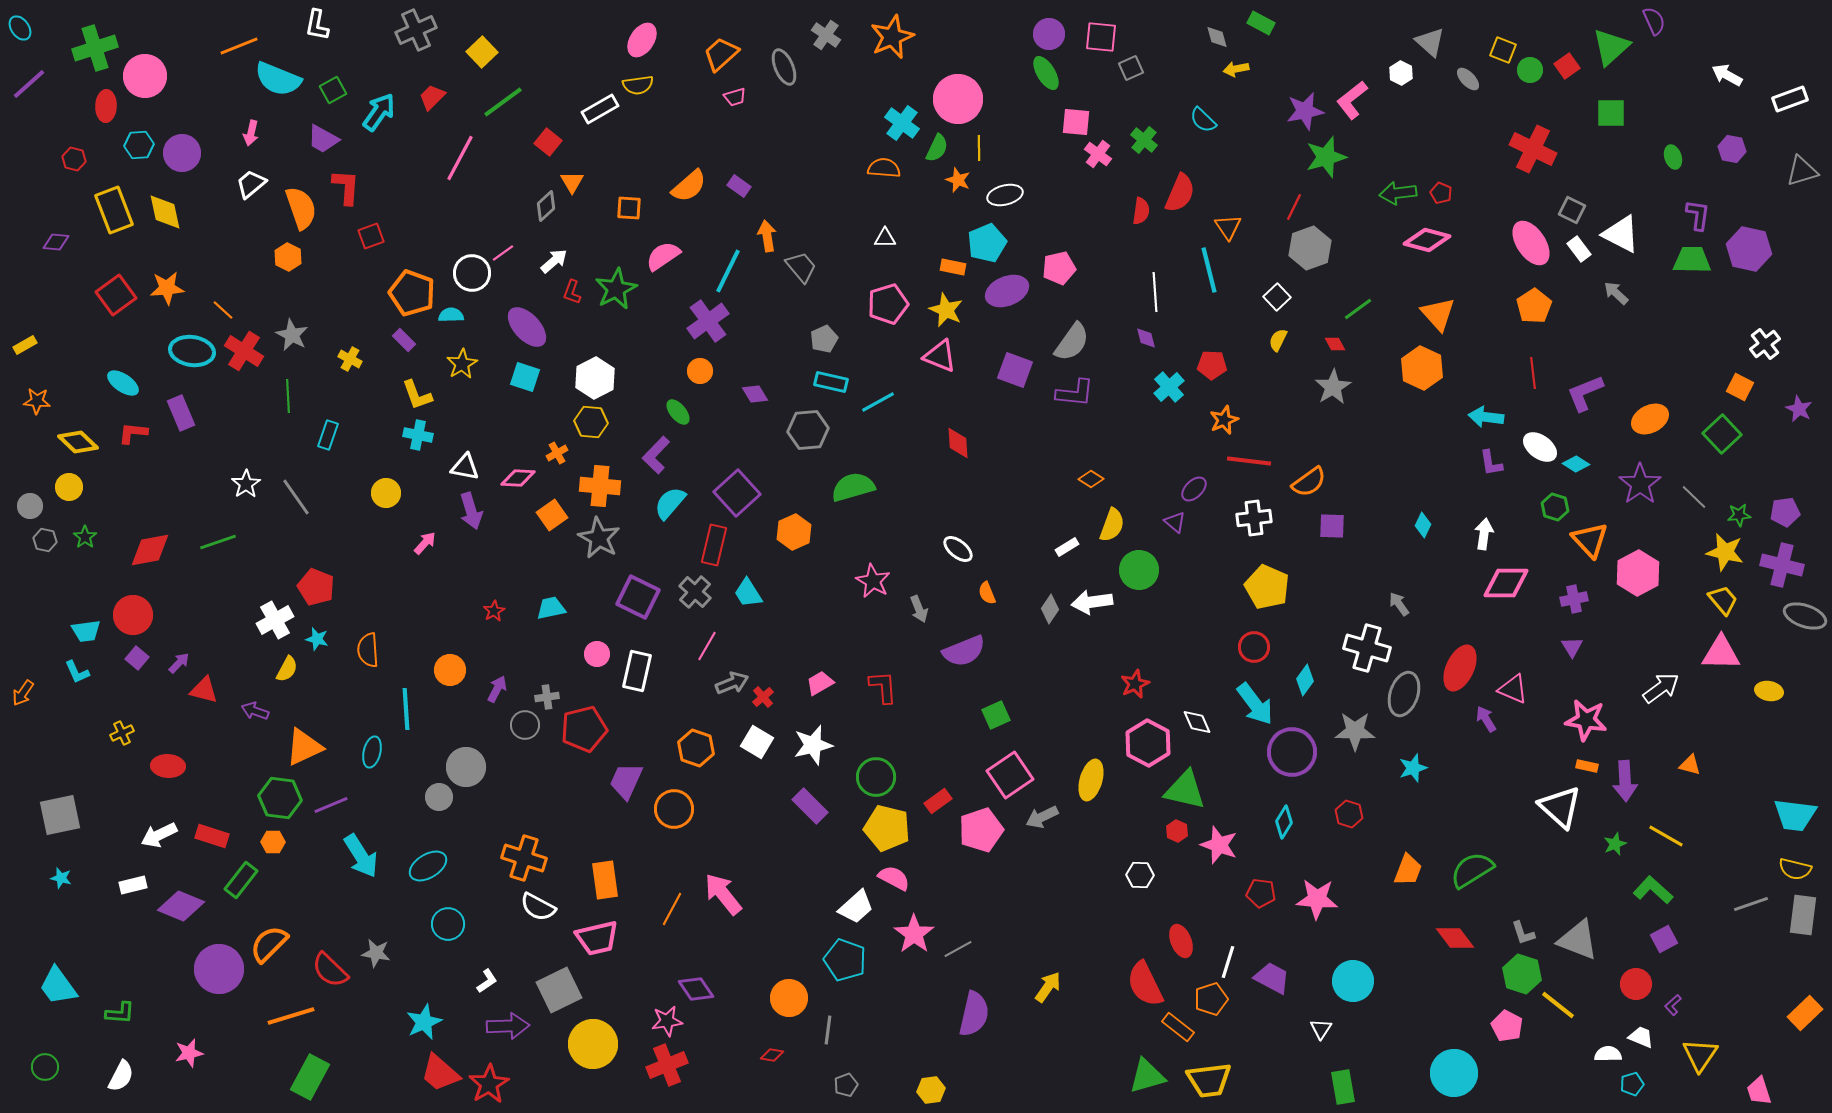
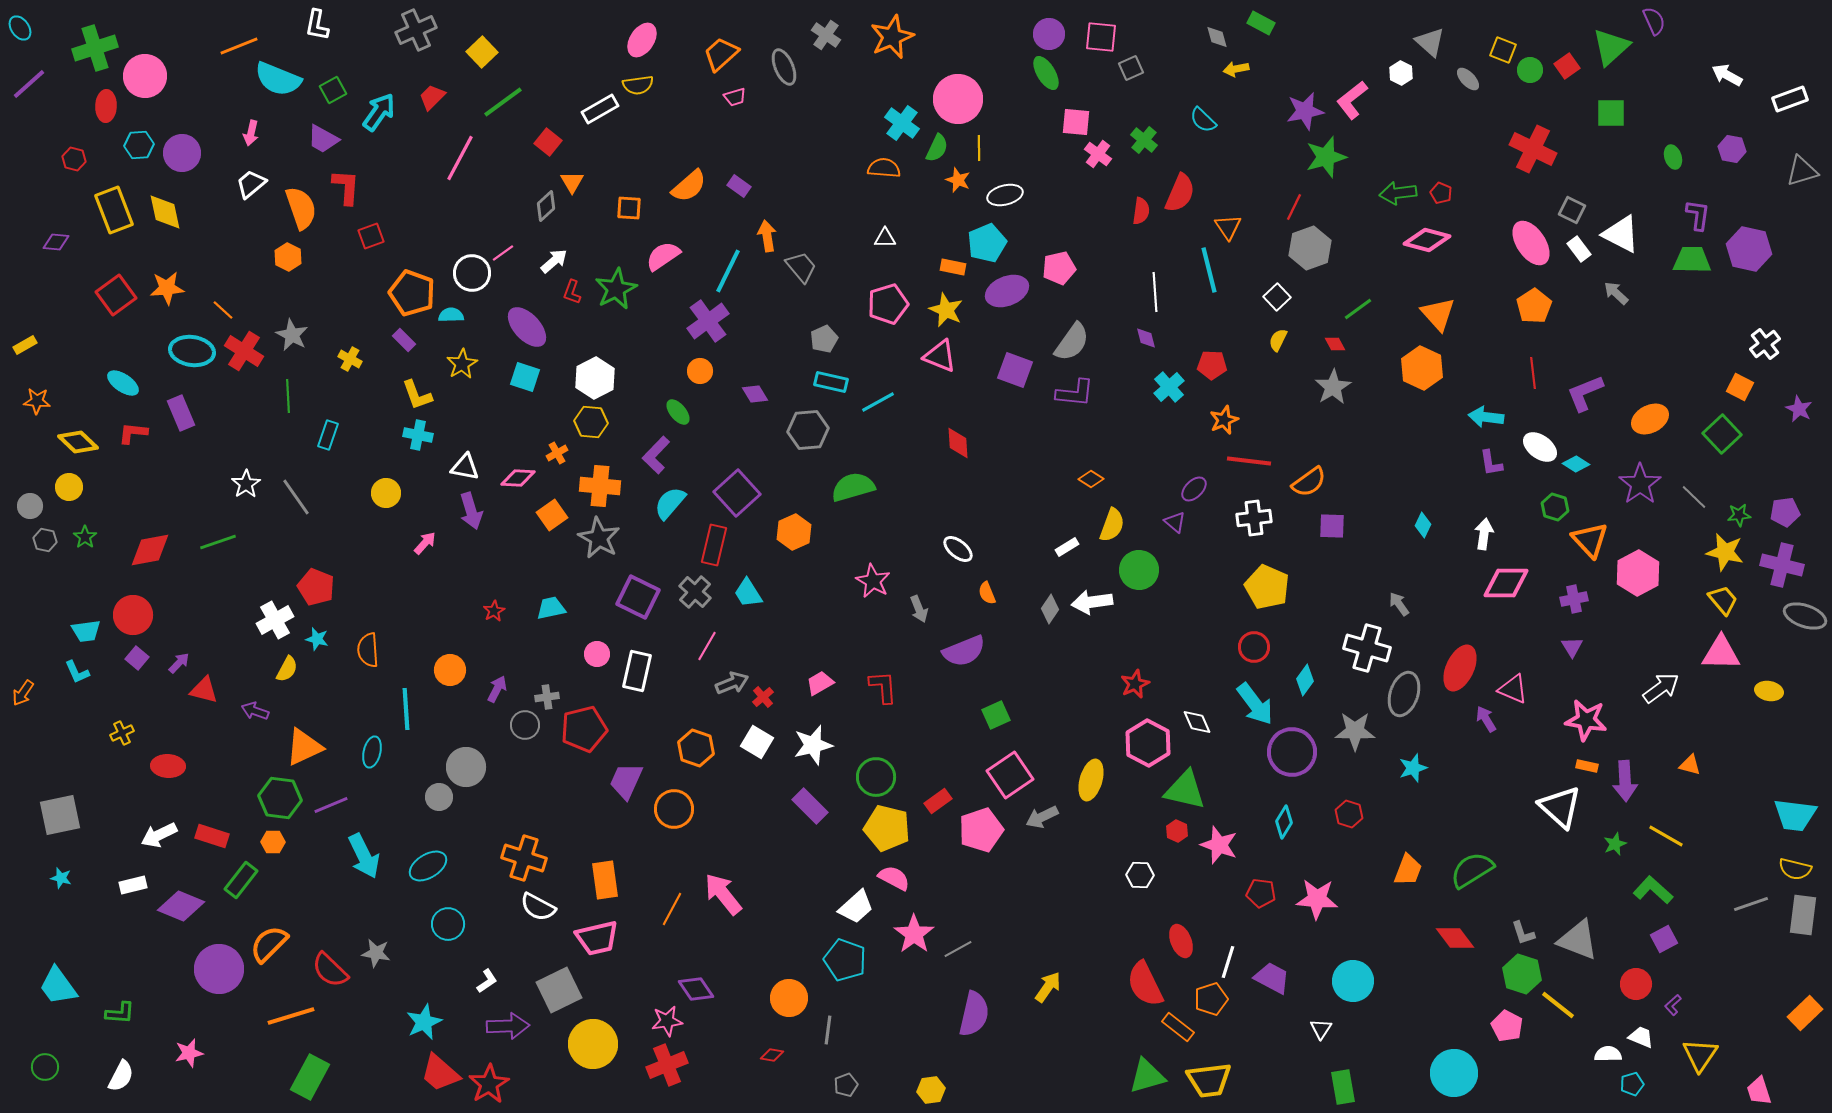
cyan arrow at (361, 856): moved 3 px right; rotated 6 degrees clockwise
